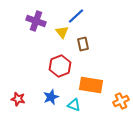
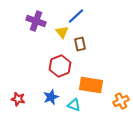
brown rectangle: moved 3 px left
